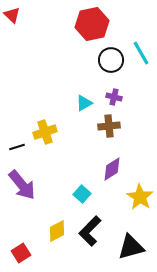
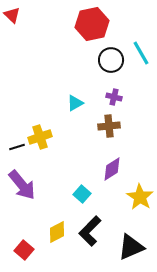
cyan triangle: moved 9 px left
yellow cross: moved 5 px left, 5 px down
yellow diamond: moved 1 px down
black triangle: rotated 8 degrees counterclockwise
red square: moved 3 px right, 3 px up; rotated 18 degrees counterclockwise
